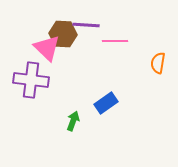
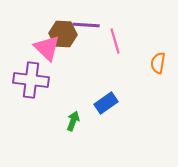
pink line: rotated 75 degrees clockwise
